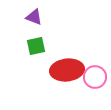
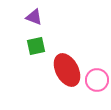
red ellipse: rotated 68 degrees clockwise
pink circle: moved 2 px right, 3 px down
